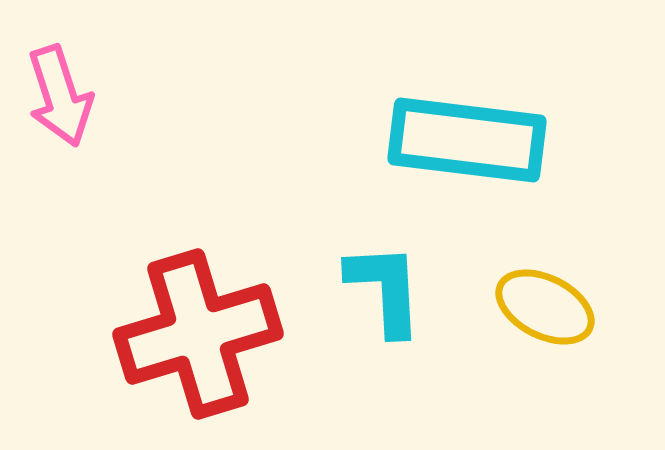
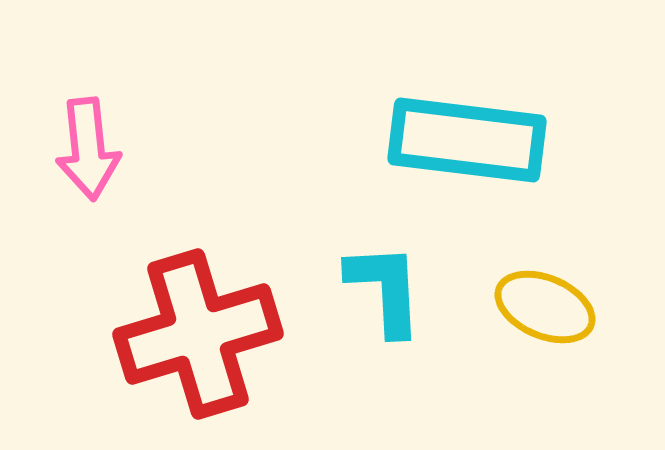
pink arrow: moved 28 px right, 53 px down; rotated 12 degrees clockwise
yellow ellipse: rotated 4 degrees counterclockwise
